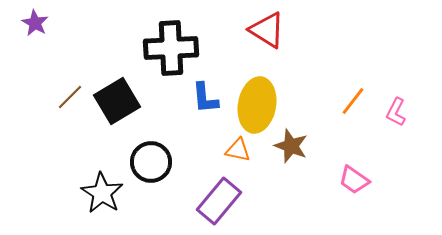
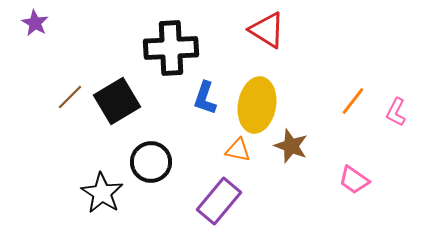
blue L-shape: rotated 24 degrees clockwise
